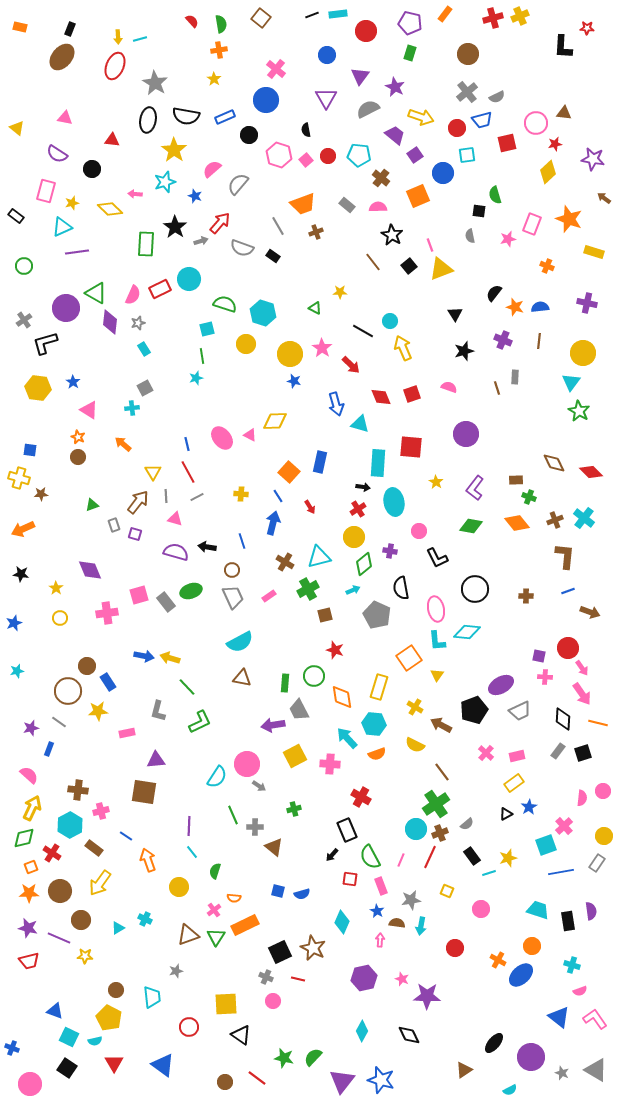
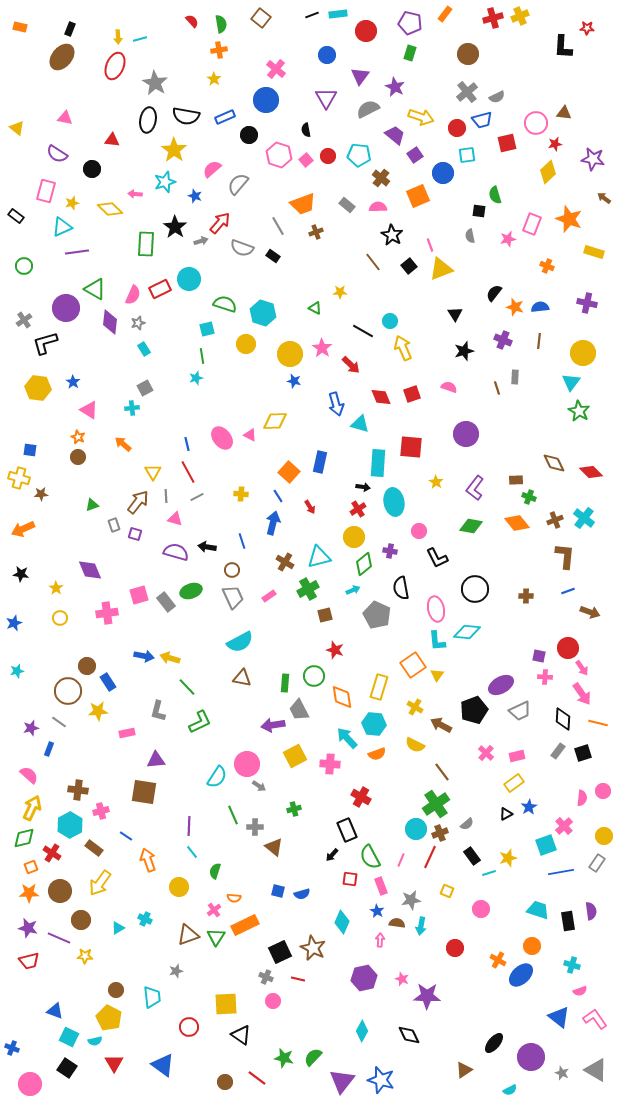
green triangle at (96, 293): moved 1 px left, 4 px up
orange square at (409, 658): moved 4 px right, 7 px down
